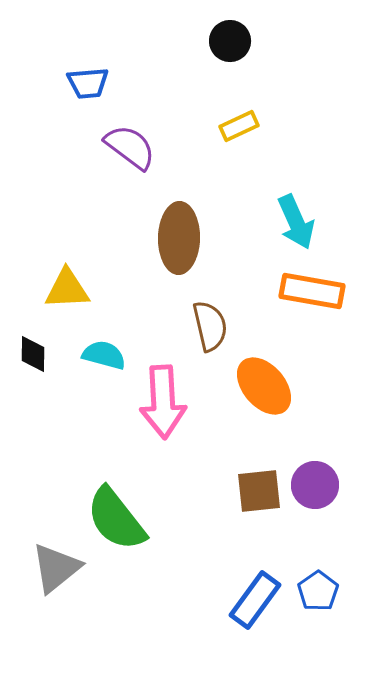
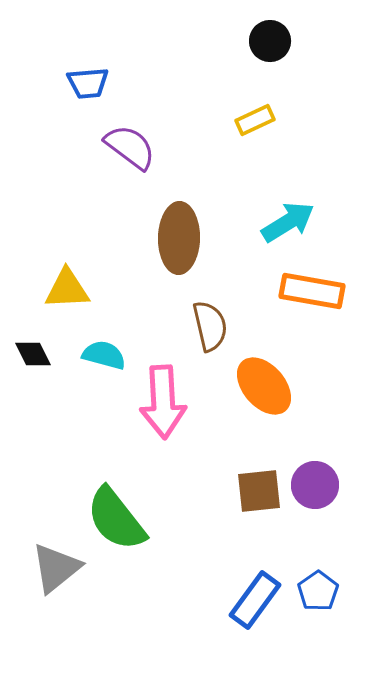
black circle: moved 40 px right
yellow rectangle: moved 16 px right, 6 px up
cyan arrow: moved 8 px left; rotated 98 degrees counterclockwise
black diamond: rotated 27 degrees counterclockwise
